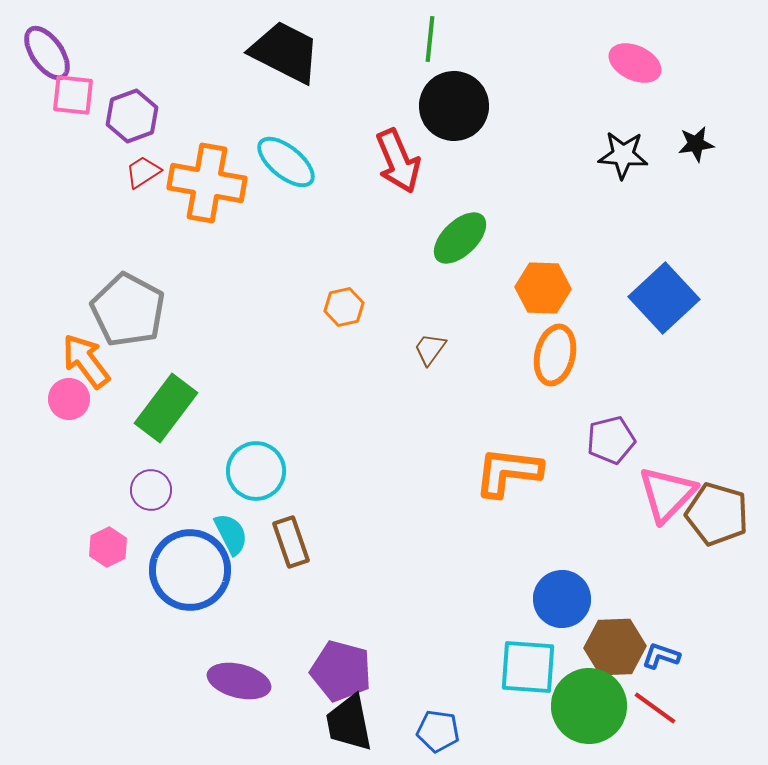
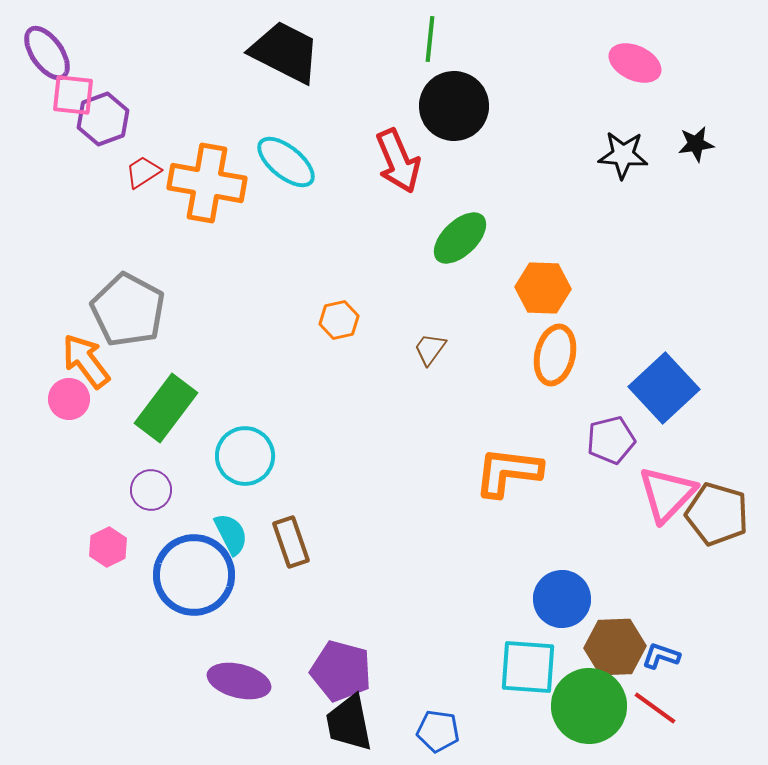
purple hexagon at (132, 116): moved 29 px left, 3 px down
blue square at (664, 298): moved 90 px down
orange hexagon at (344, 307): moved 5 px left, 13 px down
cyan circle at (256, 471): moved 11 px left, 15 px up
blue circle at (190, 570): moved 4 px right, 5 px down
